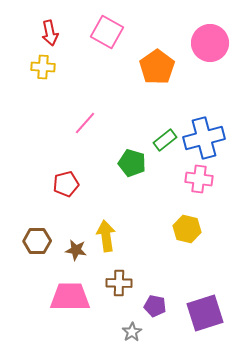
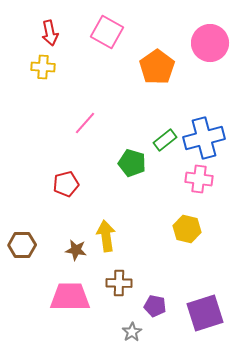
brown hexagon: moved 15 px left, 4 px down
